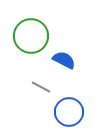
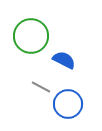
blue circle: moved 1 px left, 8 px up
